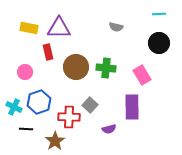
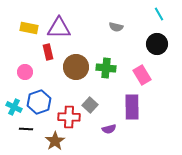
cyan line: rotated 64 degrees clockwise
black circle: moved 2 px left, 1 px down
